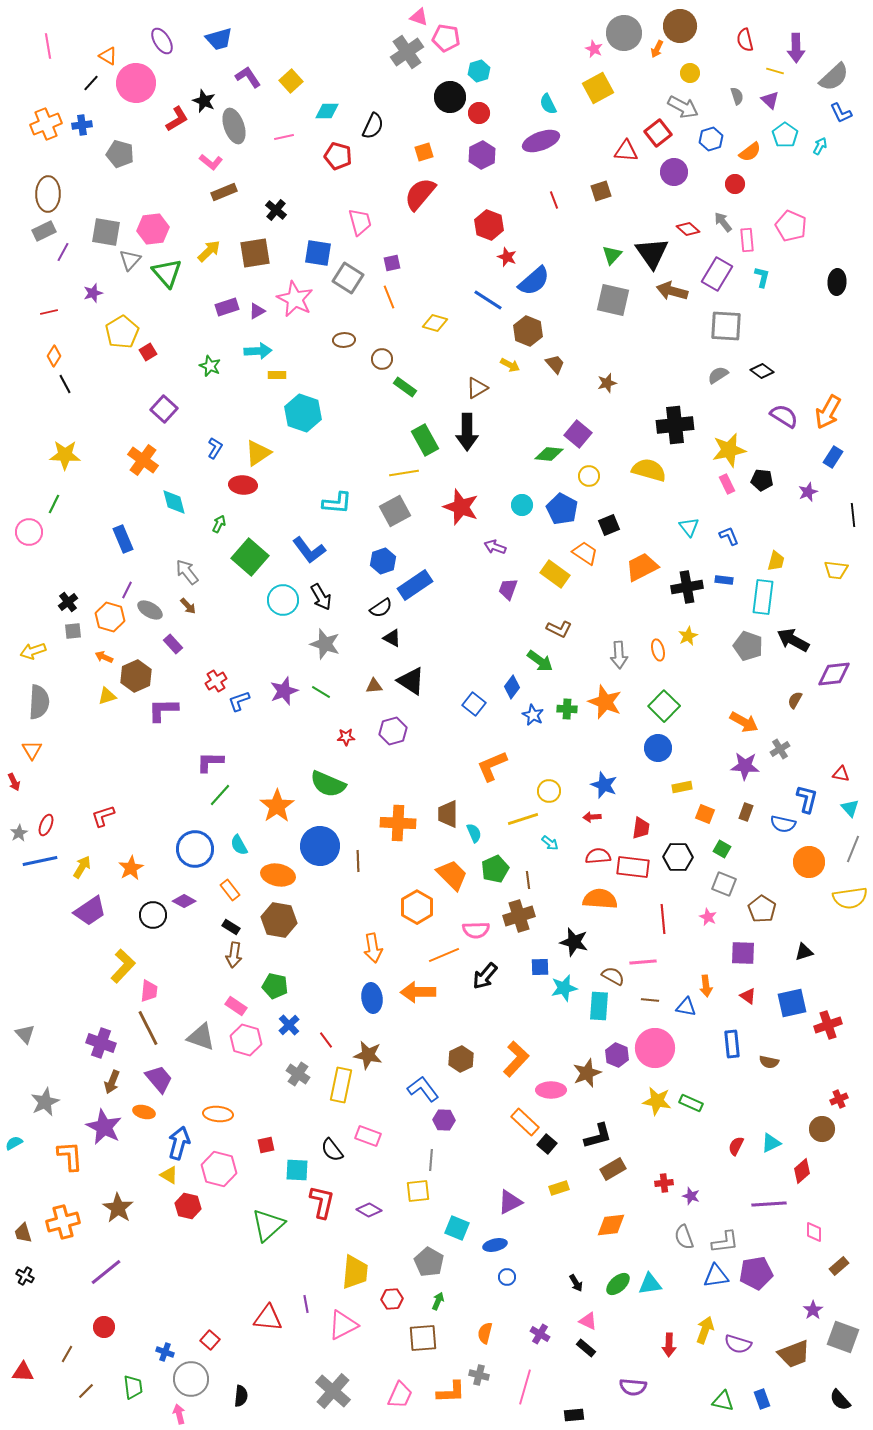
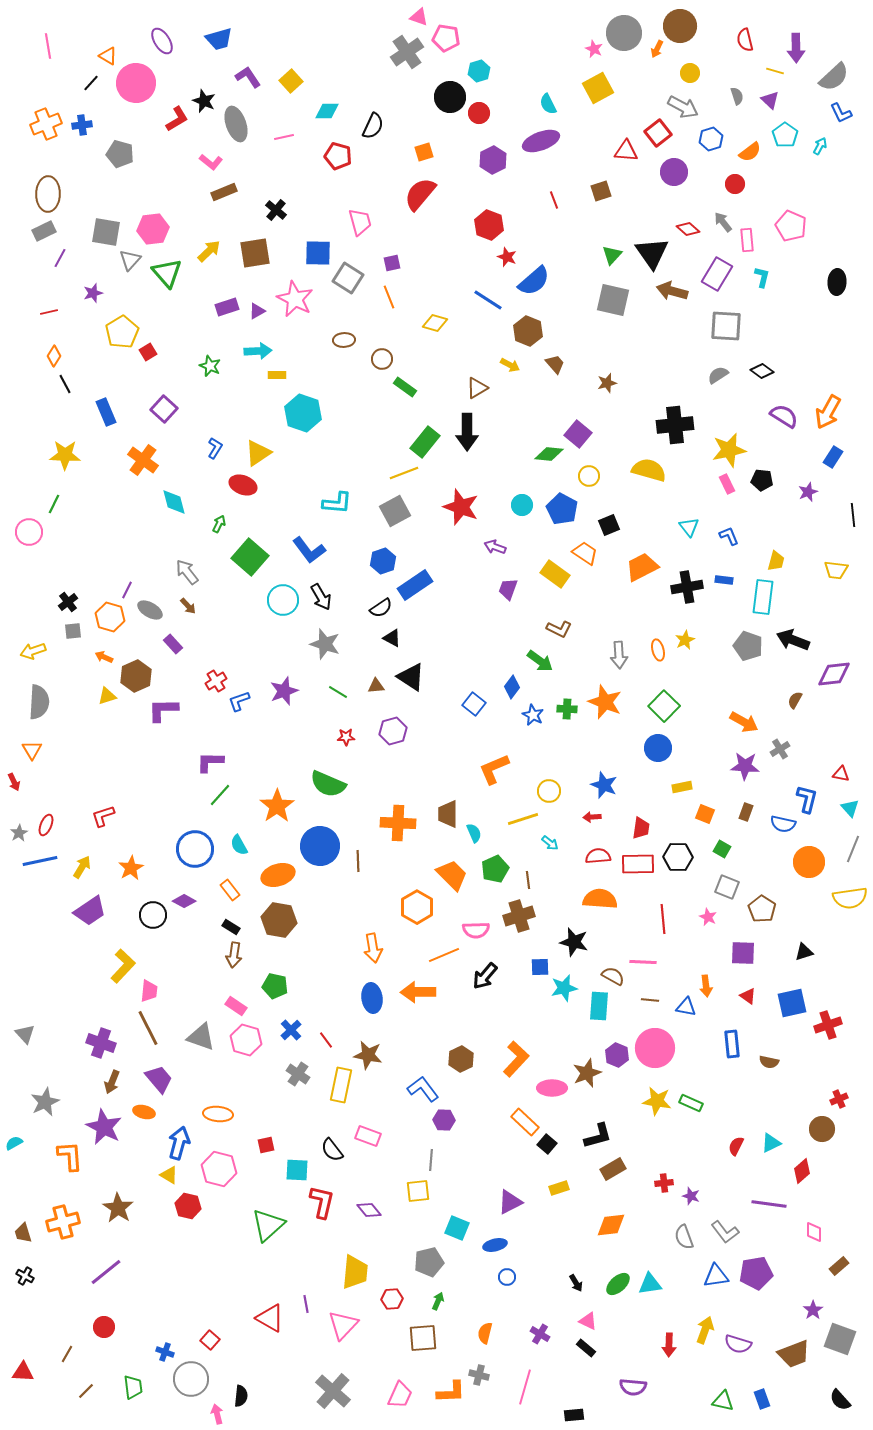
gray ellipse at (234, 126): moved 2 px right, 2 px up
purple hexagon at (482, 155): moved 11 px right, 5 px down
purple line at (63, 252): moved 3 px left, 6 px down
blue square at (318, 253): rotated 8 degrees counterclockwise
green rectangle at (425, 440): moved 2 px down; rotated 68 degrees clockwise
yellow line at (404, 473): rotated 12 degrees counterclockwise
red ellipse at (243, 485): rotated 16 degrees clockwise
blue rectangle at (123, 539): moved 17 px left, 127 px up
yellow star at (688, 636): moved 3 px left, 4 px down
black arrow at (793, 640): rotated 8 degrees counterclockwise
black triangle at (411, 681): moved 4 px up
brown triangle at (374, 686): moved 2 px right
green line at (321, 692): moved 17 px right
orange L-shape at (492, 766): moved 2 px right, 3 px down
red rectangle at (633, 867): moved 5 px right, 3 px up; rotated 8 degrees counterclockwise
orange ellipse at (278, 875): rotated 28 degrees counterclockwise
gray square at (724, 884): moved 3 px right, 3 px down
pink line at (643, 962): rotated 8 degrees clockwise
blue cross at (289, 1025): moved 2 px right, 5 px down
pink ellipse at (551, 1090): moved 1 px right, 2 px up
purple line at (769, 1204): rotated 12 degrees clockwise
purple diamond at (369, 1210): rotated 20 degrees clockwise
gray L-shape at (725, 1242): moved 10 px up; rotated 60 degrees clockwise
gray pentagon at (429, 1262): rotated 28 degrees clockwise
red triangle at (268, 1318): moved 2 px right; rotated 24 degrees clockwise
pink triangle at (343, 1325): rotated 20 degrees counterclockwise
gray square at (843, 1337): moved 3 px left, 2 px down
pink arrow at (179, 1414): moved 38 px right
